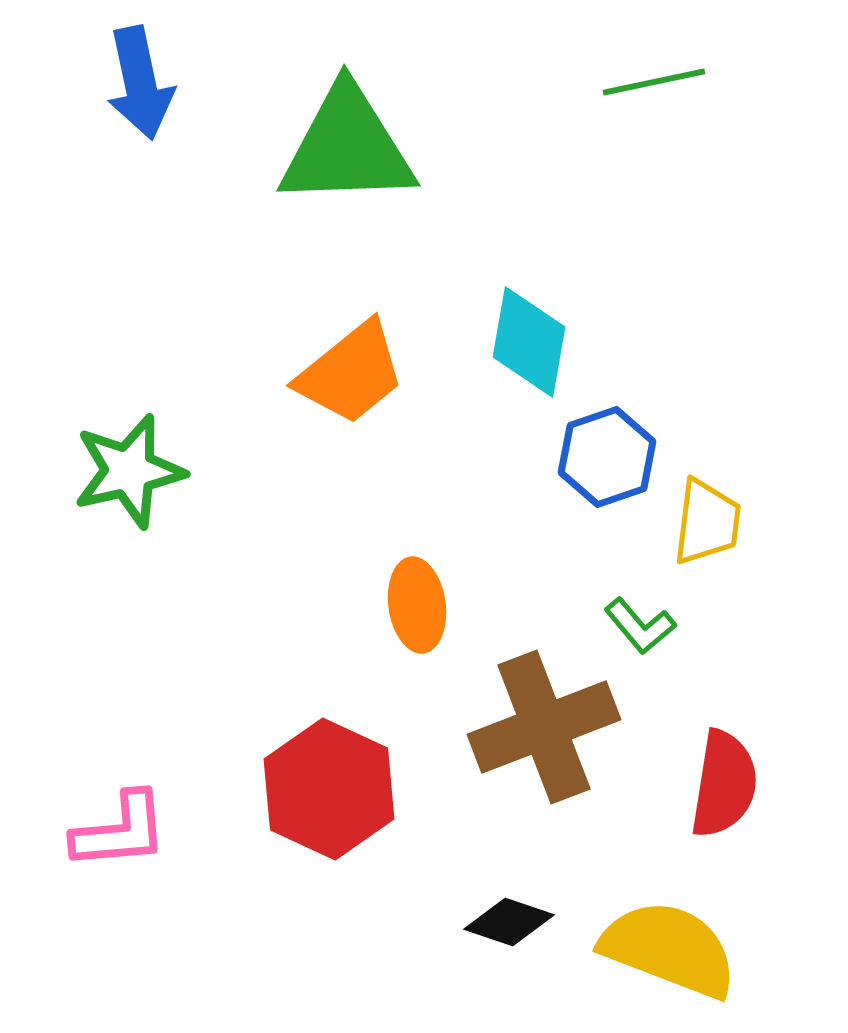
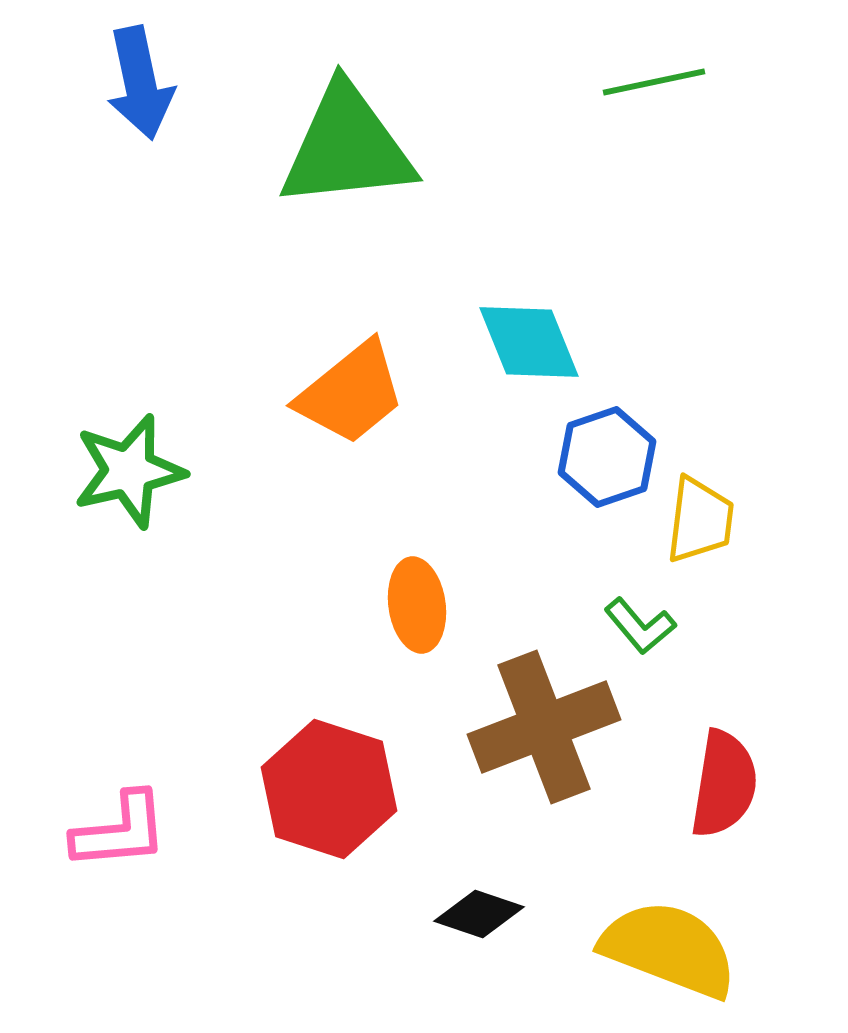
green triangle: rotated 4 degrees counterclockwise
cyan diamond: rotated 32 degrees counterclockwise
orange trapezoid: moved 20 px down
yellow trapezoid: moved 7 px left, 2 px up
red hexagon: rotated 7 degrees counterclockwise
black diamond: moved 30 px left, 8 px up
